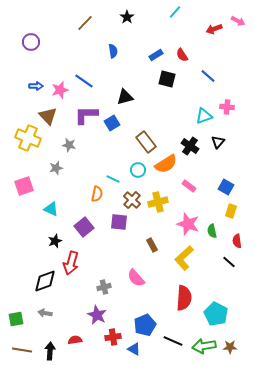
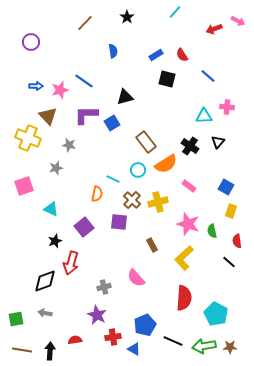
cyan triangle at (204, 116): rotated 18 degrees clockwise
